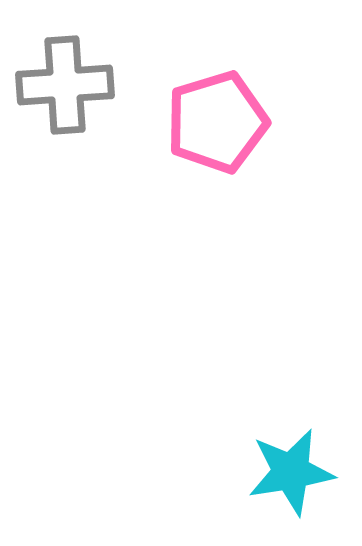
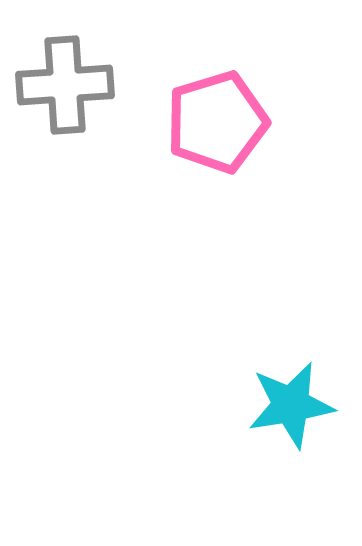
cyan star: moved 67 px up
